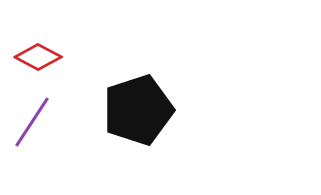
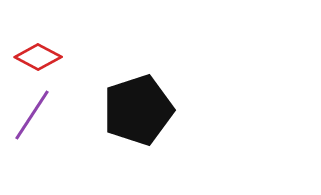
purple line: moved 7 px up
